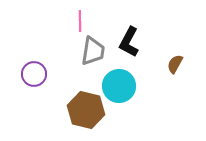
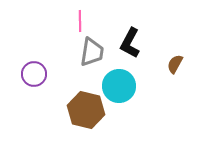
black L-shape: moved 1 px right, 1 px down
gray trapezoid: moved 1 px left, 1 px down
